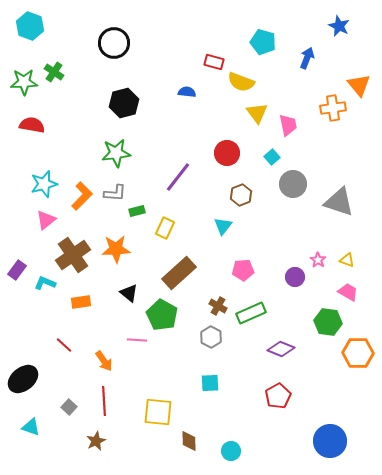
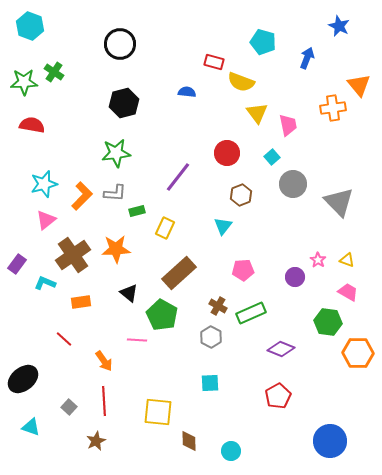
black circle at (114, 43): moved 6 px right, 1 px down
gray triangle at (339, 202): rotated 28 degrees clockwise
purple rectangle at (17, 270): moved 6 px up
red line at (64, 345): moved 6 px up
